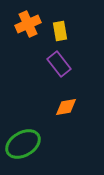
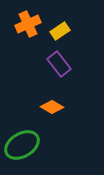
yellow rectangle: rotated 66 degrees clockwise
orange diamond: moved 14 px left; rotated 40 degrees clockwise
green ellipse: moved 1 px left, 1 px down
